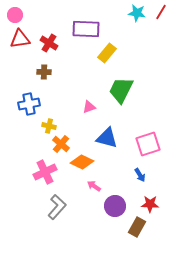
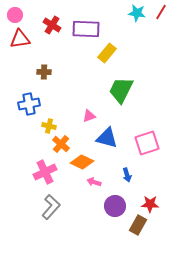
red cross: moved 3 px right, 18 px up
pink triangle: moved 9 px down
pink square: moved 1 px left, 1 px up
blue arrow: moved 13 px left; rotated 16 degrees clockwise
pink arrow: moved 4 px up; rotated 16 degrees counterclockwise
gray L-shape: moved 6 px left
brown rectangle: moved 1 px right, 2 px up
